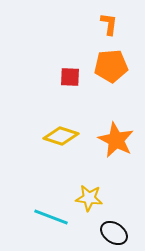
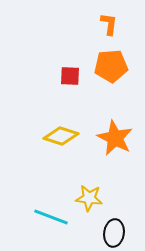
red square: moved 1 px up
orange star: moved 1 px left, 2 px up
black ellipse: rotated 64 degrees clockwise
